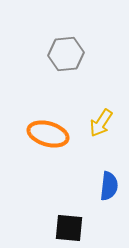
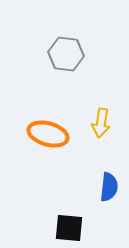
gray hexagon: rotated 12 degrees clockwise
yellow arrow: rotated 24 degrees counterclockwise
blue semicircle: moved 1 px down
